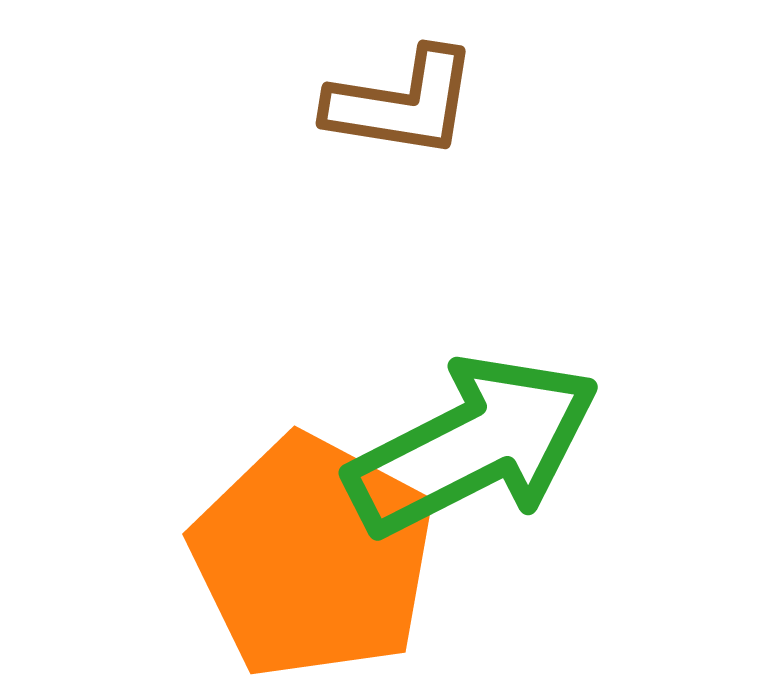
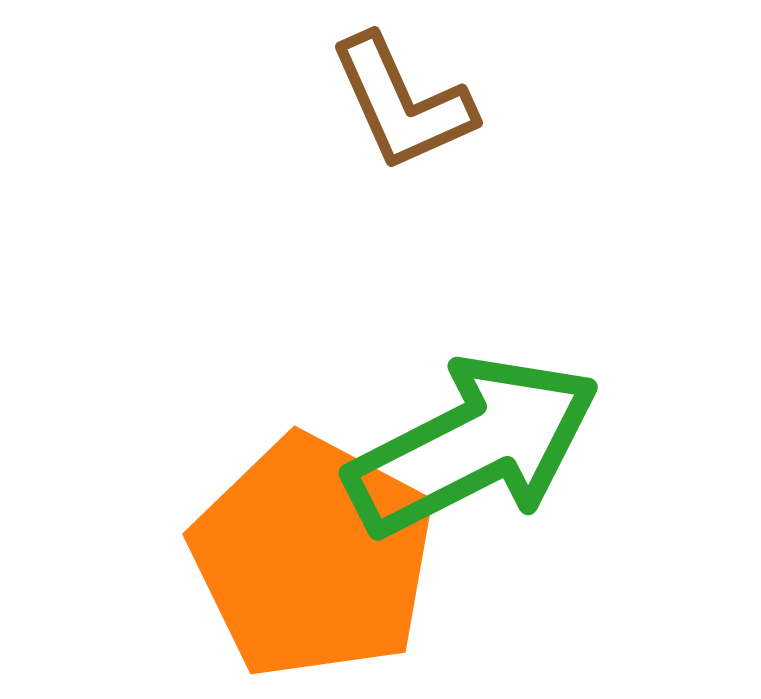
brown L-shape: rotated 57 degrees clockwise
